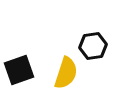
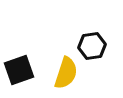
black hexagon: moved 1 px left
